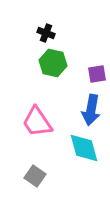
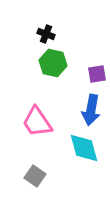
black cross: moved 1 px down
